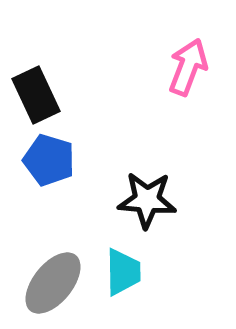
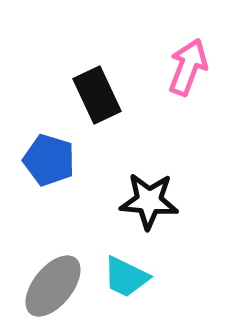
black rectangle: moved 61 px right
black star: moved 2 px right, 1 px down
cyan trapezoid: moved 3 px right, 5 px down; rotated 117 degrees clockwise
gray ellipse: moved 3 px down
